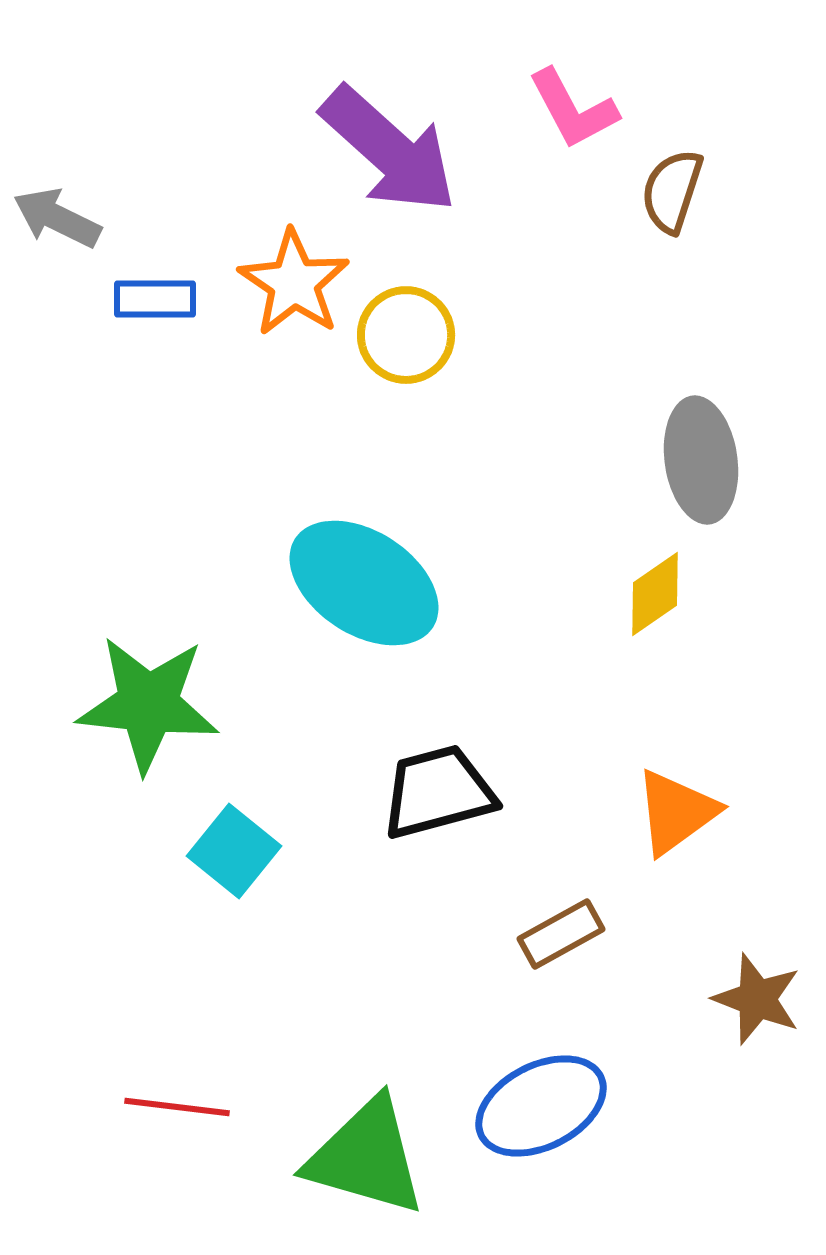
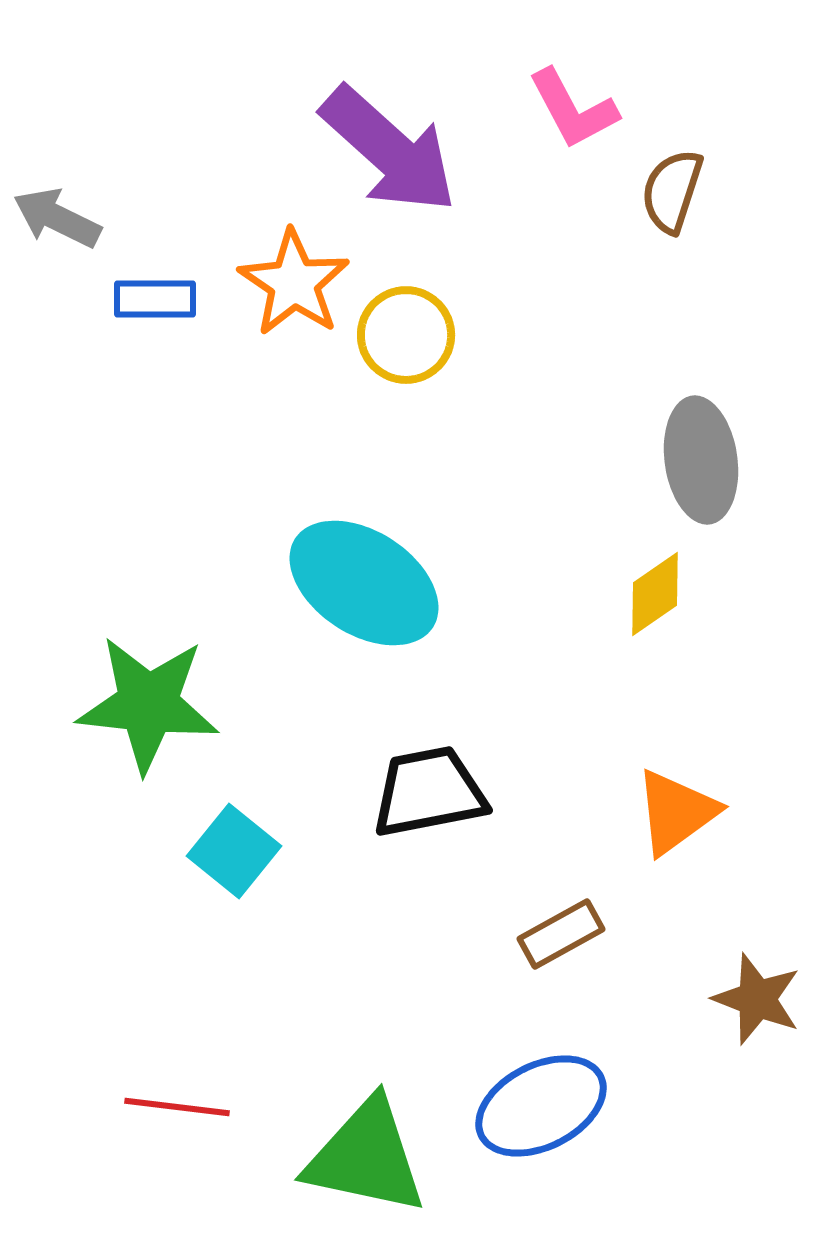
black trapezoid: moved 9 px left; rotated 4 degrees clockwise
green triangle: rotated 4 degrees counterclockwise
